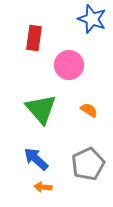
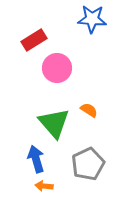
blue star: rotated 16 degrees counterclockwise
red rectangle: moved 2 px down; rotated 50 degrees clockwise
pink circle: moved 12 px left, 3 px down
green triangle: moved 13 px right, 14 px down
blue arrow: rotated 32 degrees clockwise
orange arrow: moved 1 px right, 1 px up
